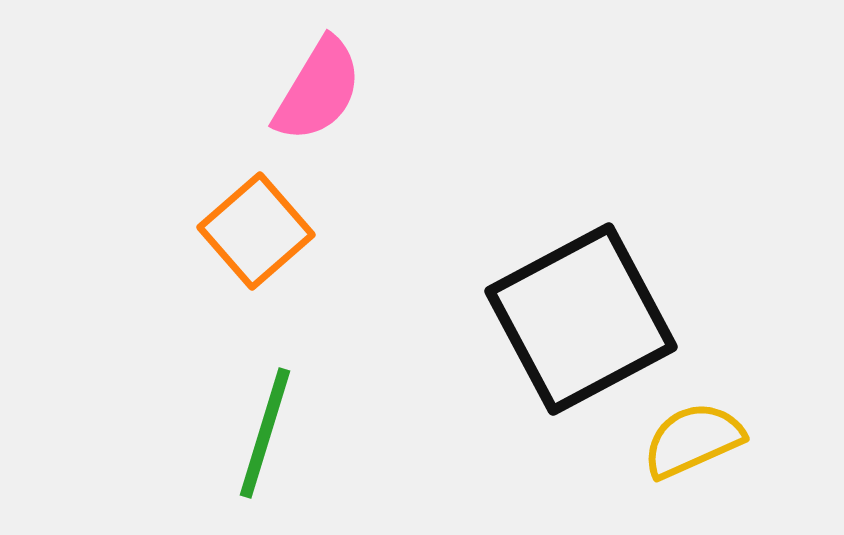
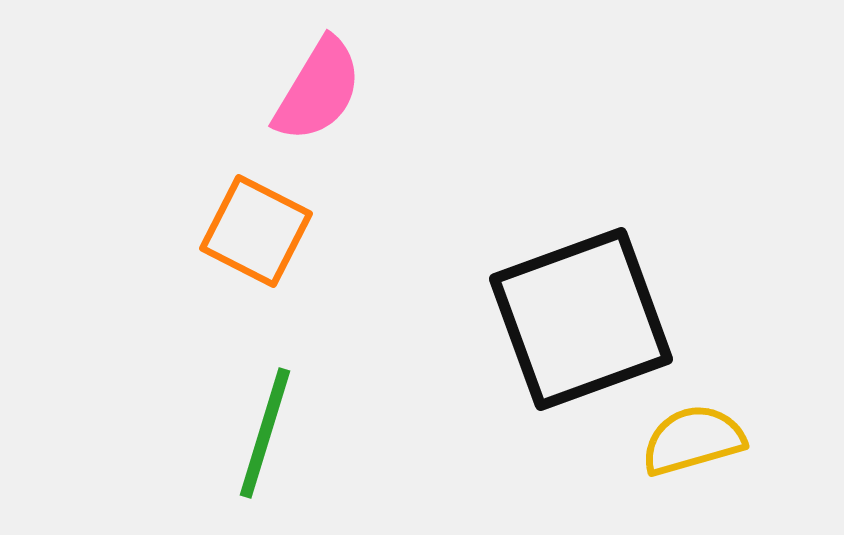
orange square: rotated 22 degrees counterclockwise
black square: rotated 8 degrees clockwise
yellow semicircle: rotated 8 degrees clockwise
